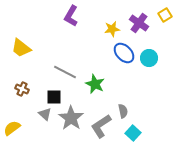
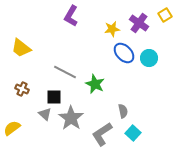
gray L-shape: moved 1 px right, 8 px down
